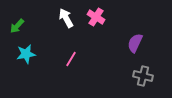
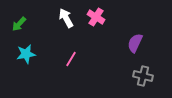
green arrow: moved 2 px right, 2 px up
